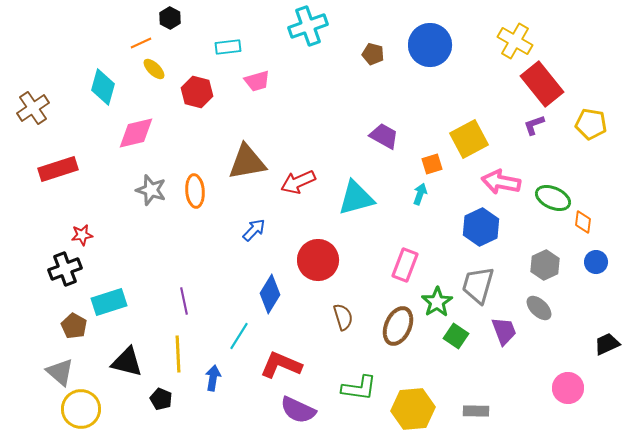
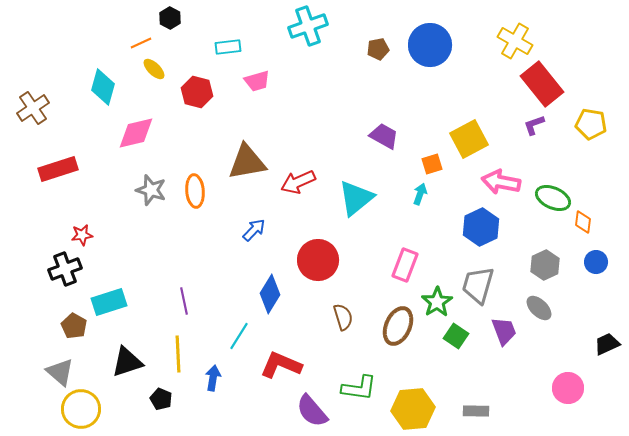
brown pentagon at (373, 54): moved 5 px right, 5 px up; rotated 25 degrees counterclockwise
cyan triangle at (356, 198): rotated 24 degrees counterclockwise
black triangle at (127, 362): rotated 32 degrees counterclockwise
purple semicircle at (298, 410): moved 14 px right, 1 px down; rotated 24 degrees clockwise
